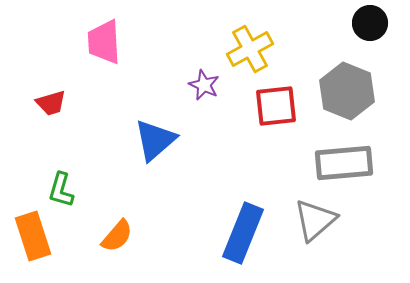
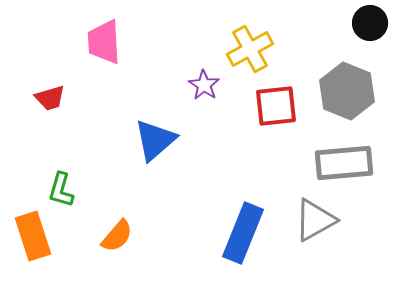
purple star: rotated 8 degrees clockwise
red trapezoid: moved 1 px left, 5 px up
gray triangle: rotated 12 degrees clockwise
